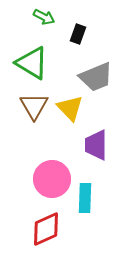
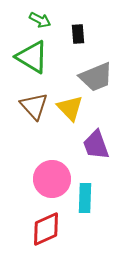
green arrow: moved 4 px left, 3 px down
black rectangle: rotated 24 degrees counterclockwise
green triangle: moved 6 px up
brown triangle: rotated 12 degrees counterclockwise
purple trapezoid: rotated 20 degrees counterclockwise
